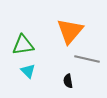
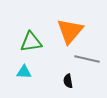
green triangle: moved 8 px right, 3 px up
cyan triangle: moved 4 px left, 1 px down; rotated 42 degrees counterclockwise
